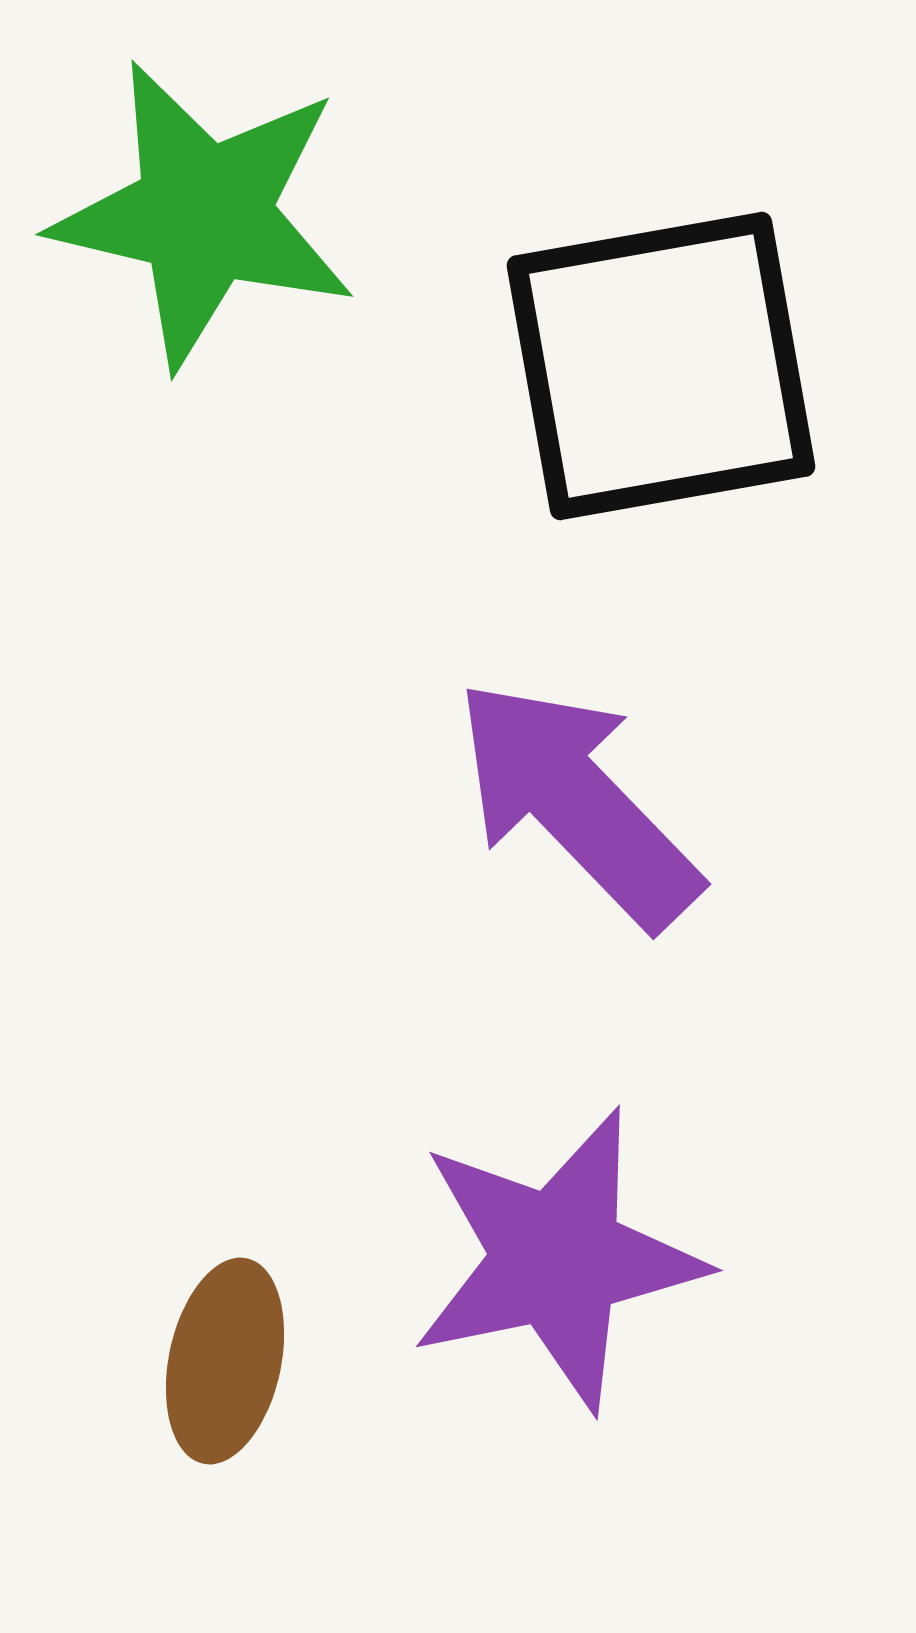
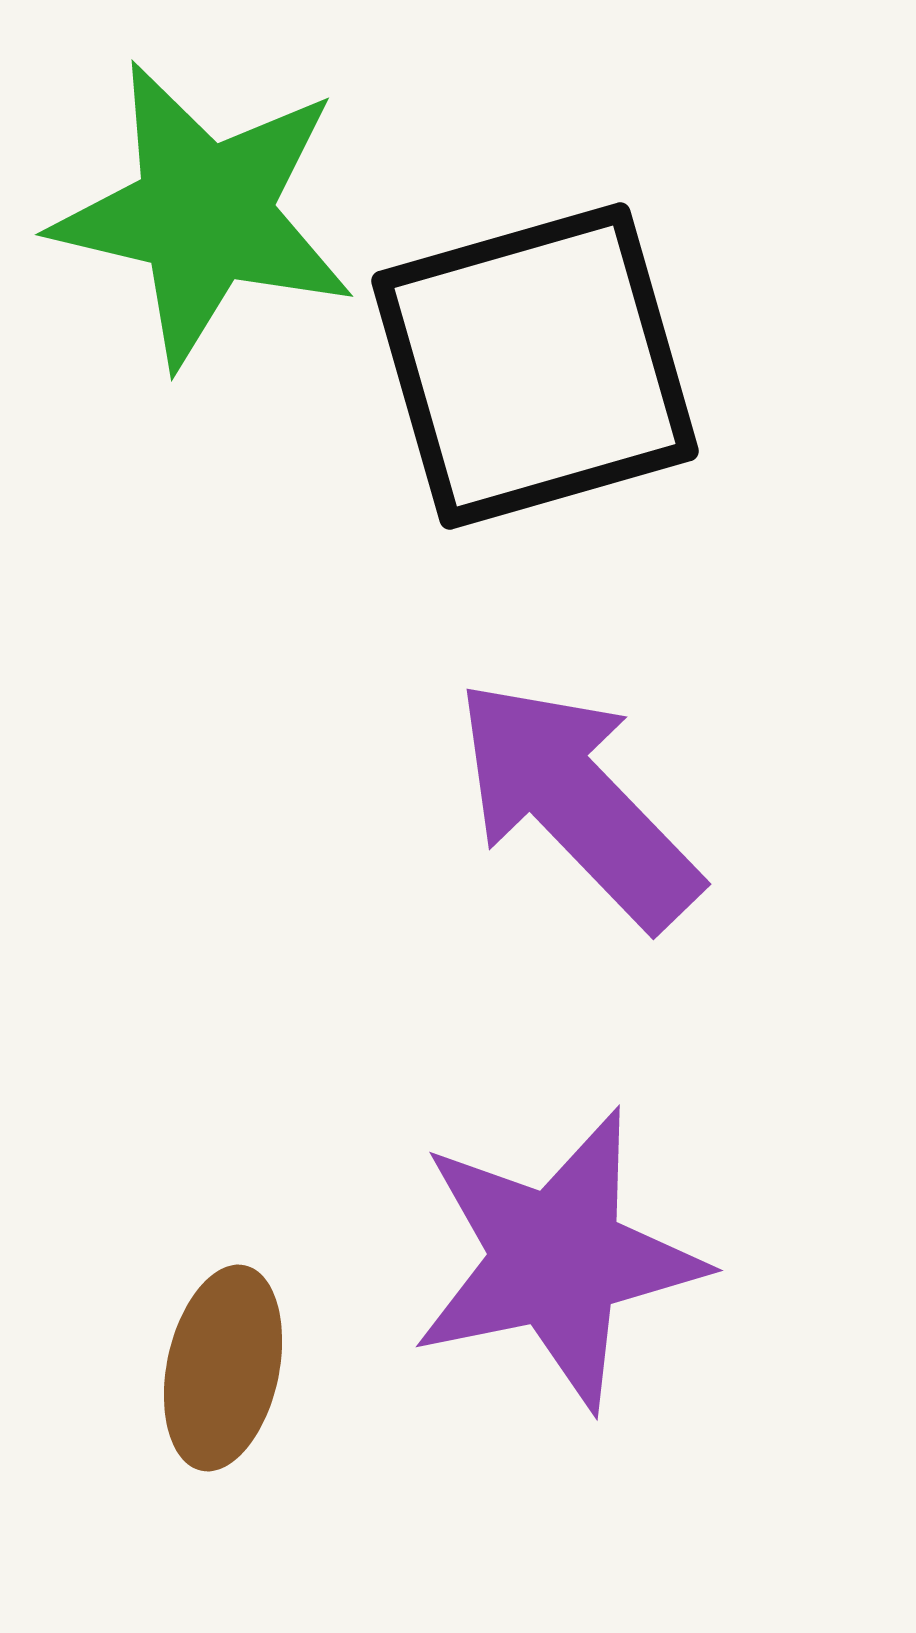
black square: moved 126 px left; rotated 6 degrees counterclockwise
brown ellipse: moved 2 px left, 7 px down
